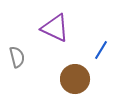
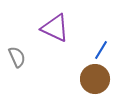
gray semicircle: rotated 10 degrees counterclockwise
brown circle: moved 20 px right
